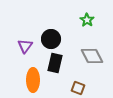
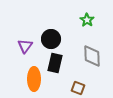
gray diamond: rotated 25 degrees clockwise
orange ellipse: moved 1 px right, 1 px up
